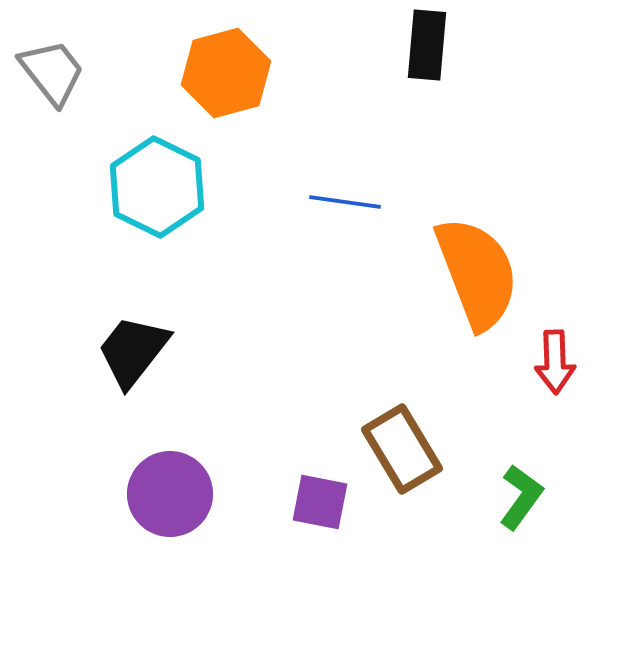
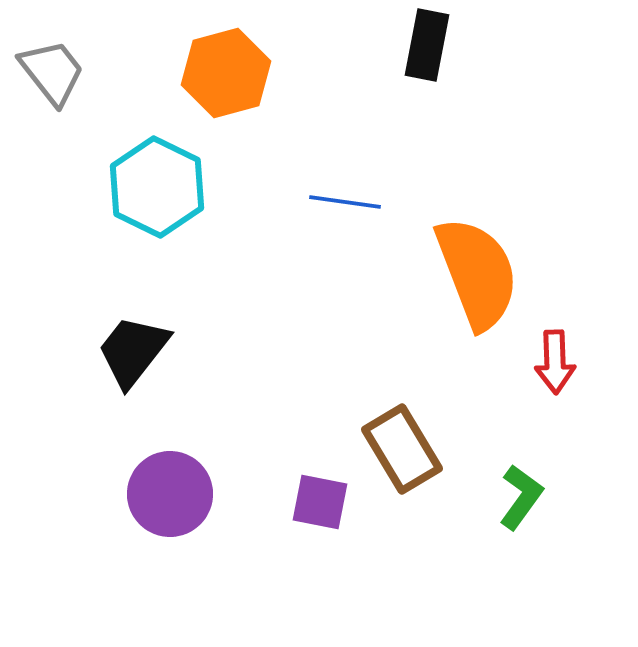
black rectangle: rotated 6 degrees clockwise
